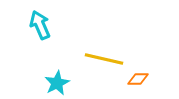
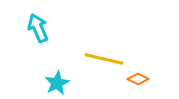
cyan arrow: moved 2 px left, 3 px down
orange diamond: rotated 25 degrees clockwise
